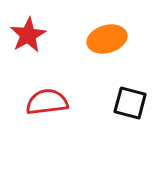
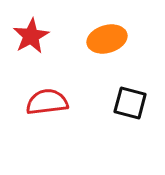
red star: moved 3 px right, 1 px down
